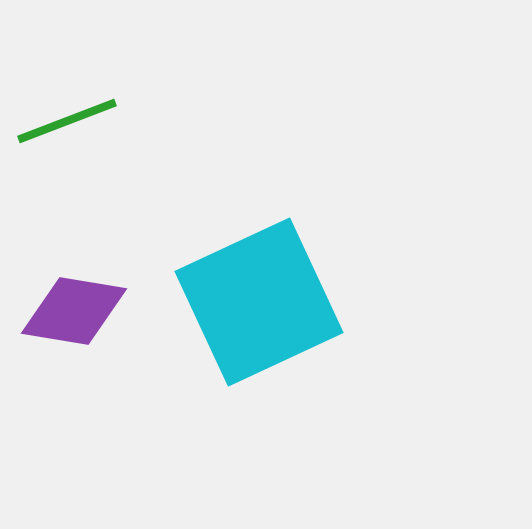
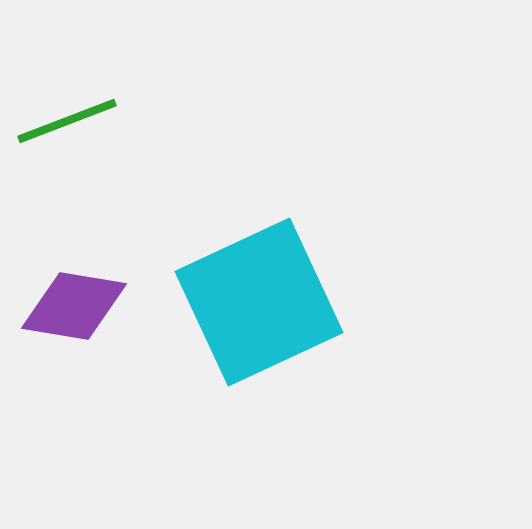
purple diamond: moved 5 px up
